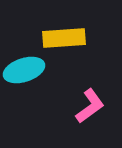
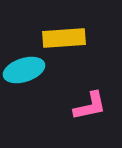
pink L-shape: rotated 24 degrees clockwise
